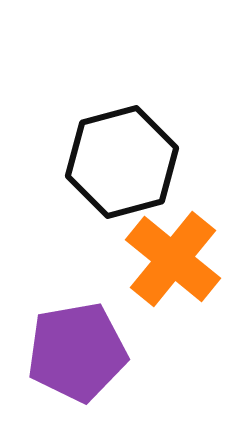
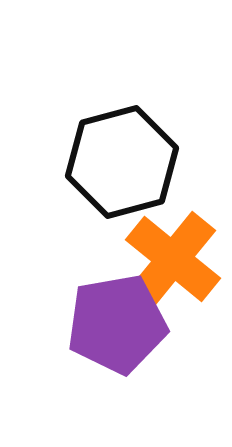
purple pentagon: moved 40 px right, 28 px up
